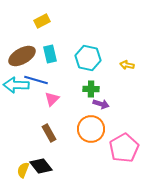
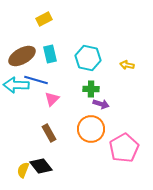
yellow rectangle: moved 2 px right, 2 px up
